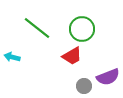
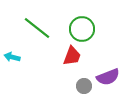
red trapezoid: rotated 40 degrees counterclockwise
